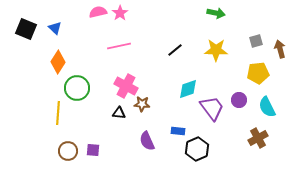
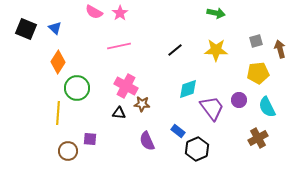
pink semicircle: moved 4 px left; rotated 138 degrees counterclockwise
blue rectangle: rotated 32 degrees clockwise
purple square: moved 3 px left, 11 px up
